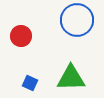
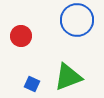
green triangle: moved 3 px left, 1 px up; rotated 20 degrees counterclockwise
blue square: moved 2 px right, 1 px down
